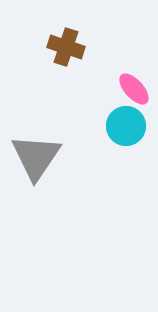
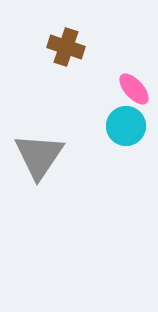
gray triangle: moved 3 px right, 1 px up
